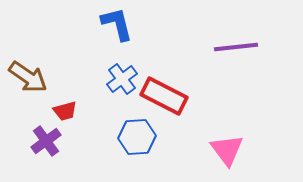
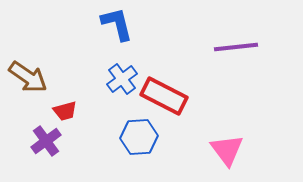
blue hexagon: moved 2 px right
